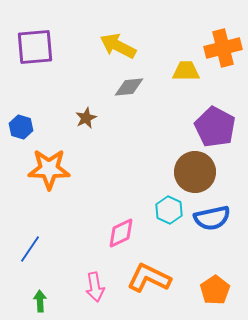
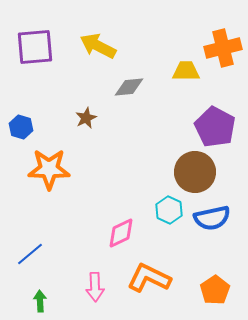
yellow arrow: moved 20 px left
blue line: moved 5 px down; rotated 16 degrees clockwise
pink arrow: rotated 8 degrees clockwise
